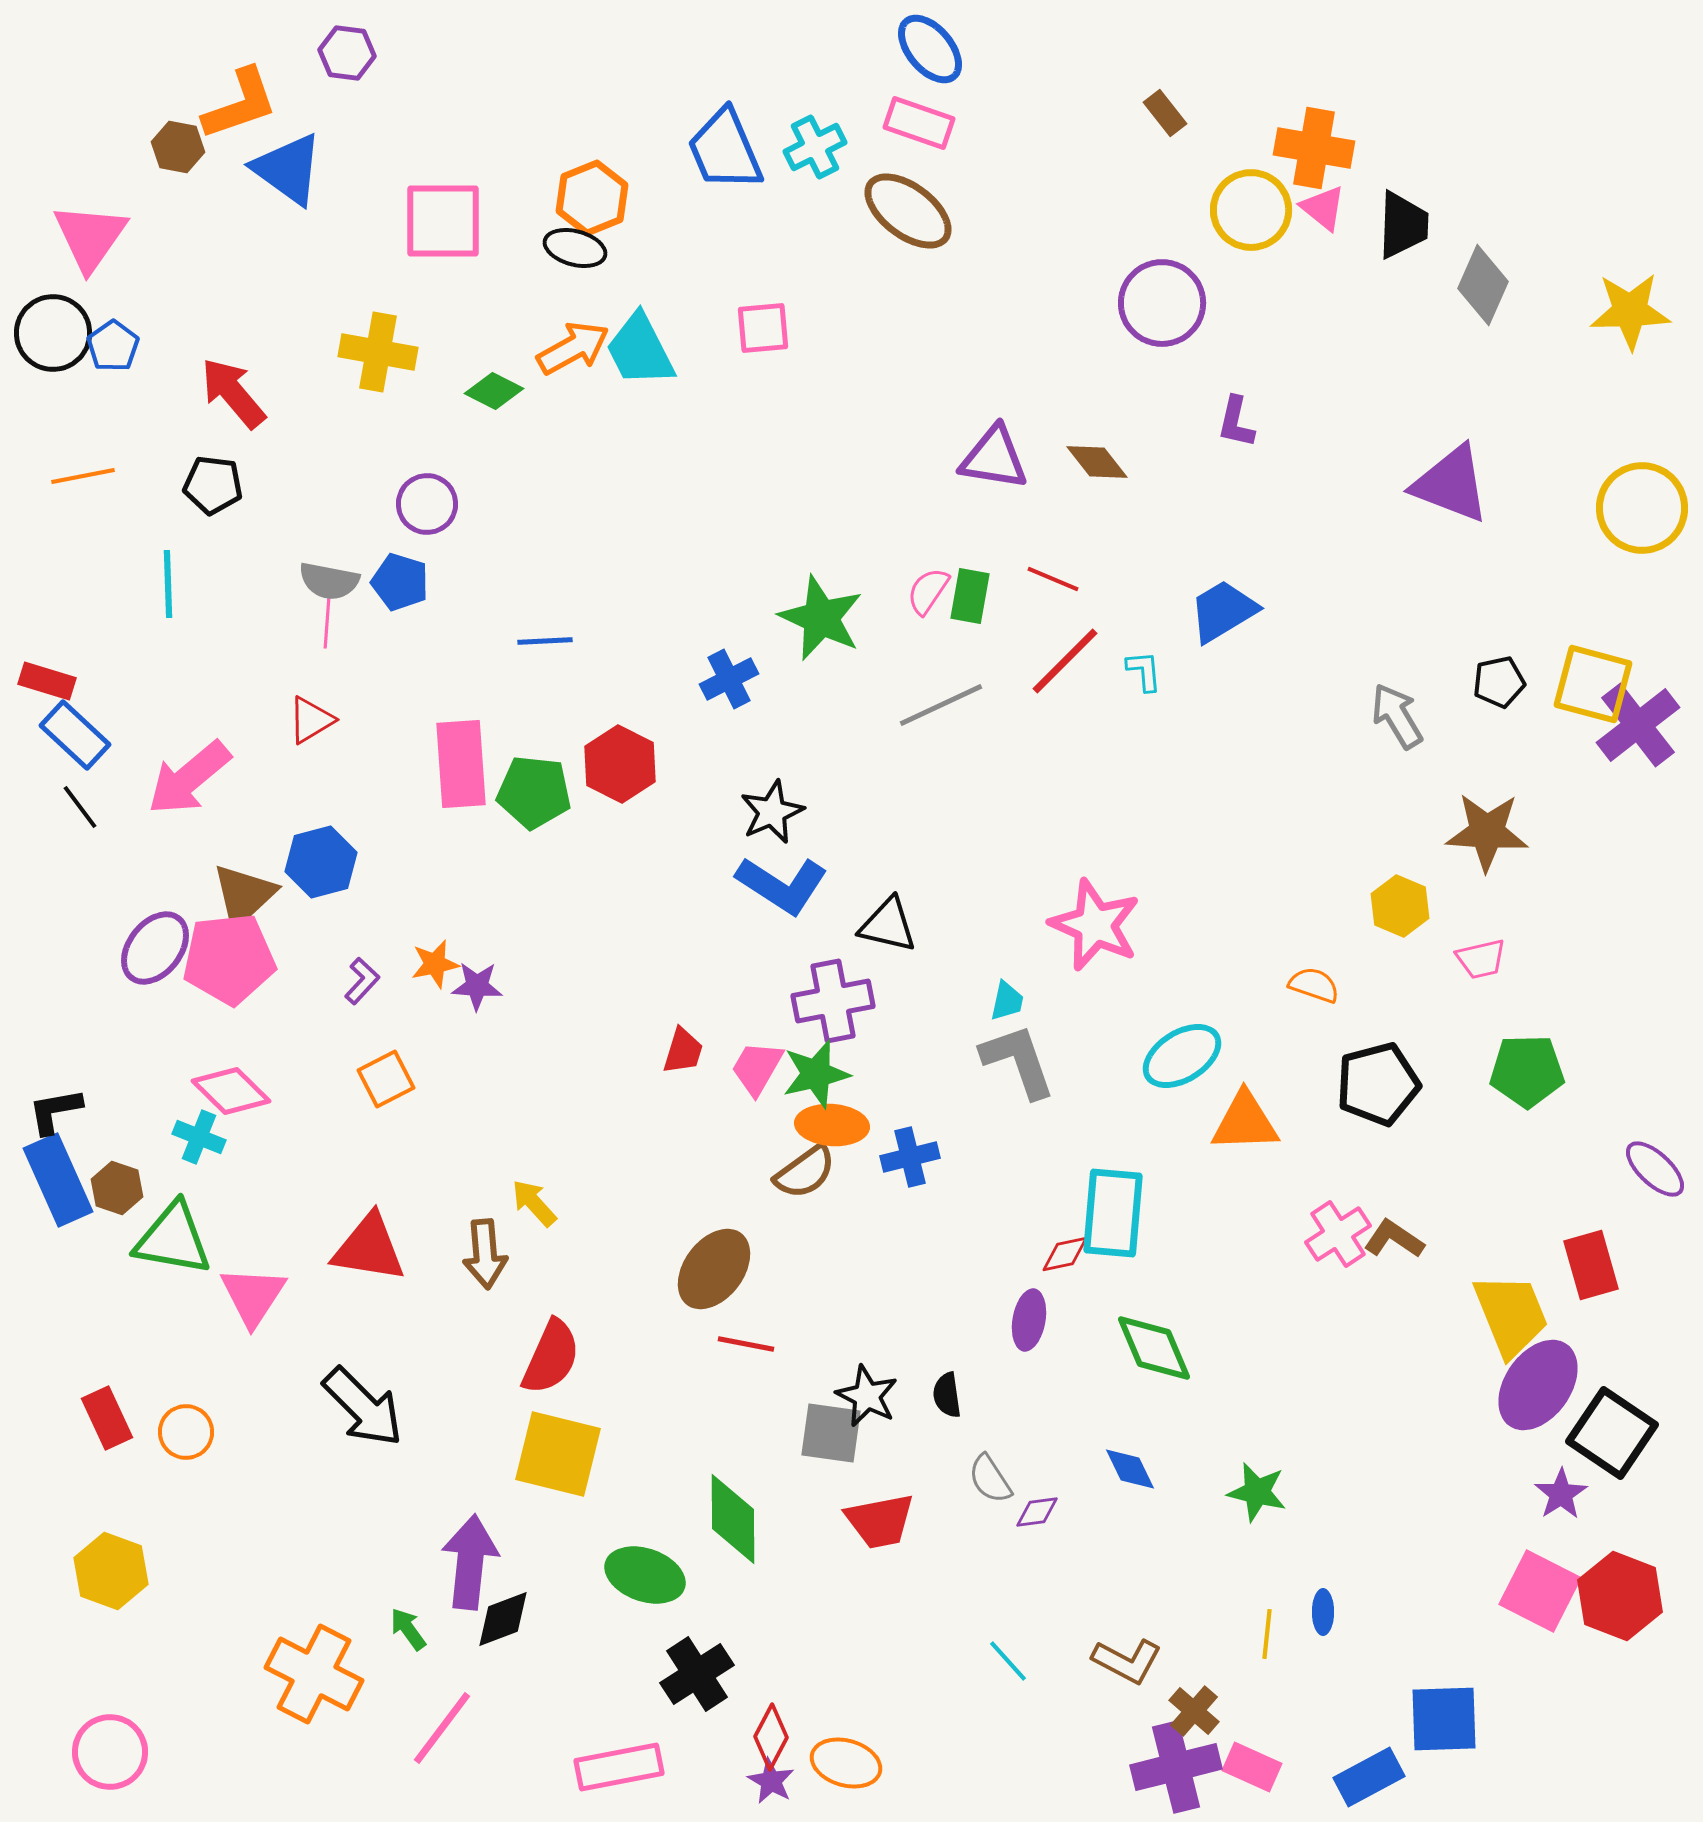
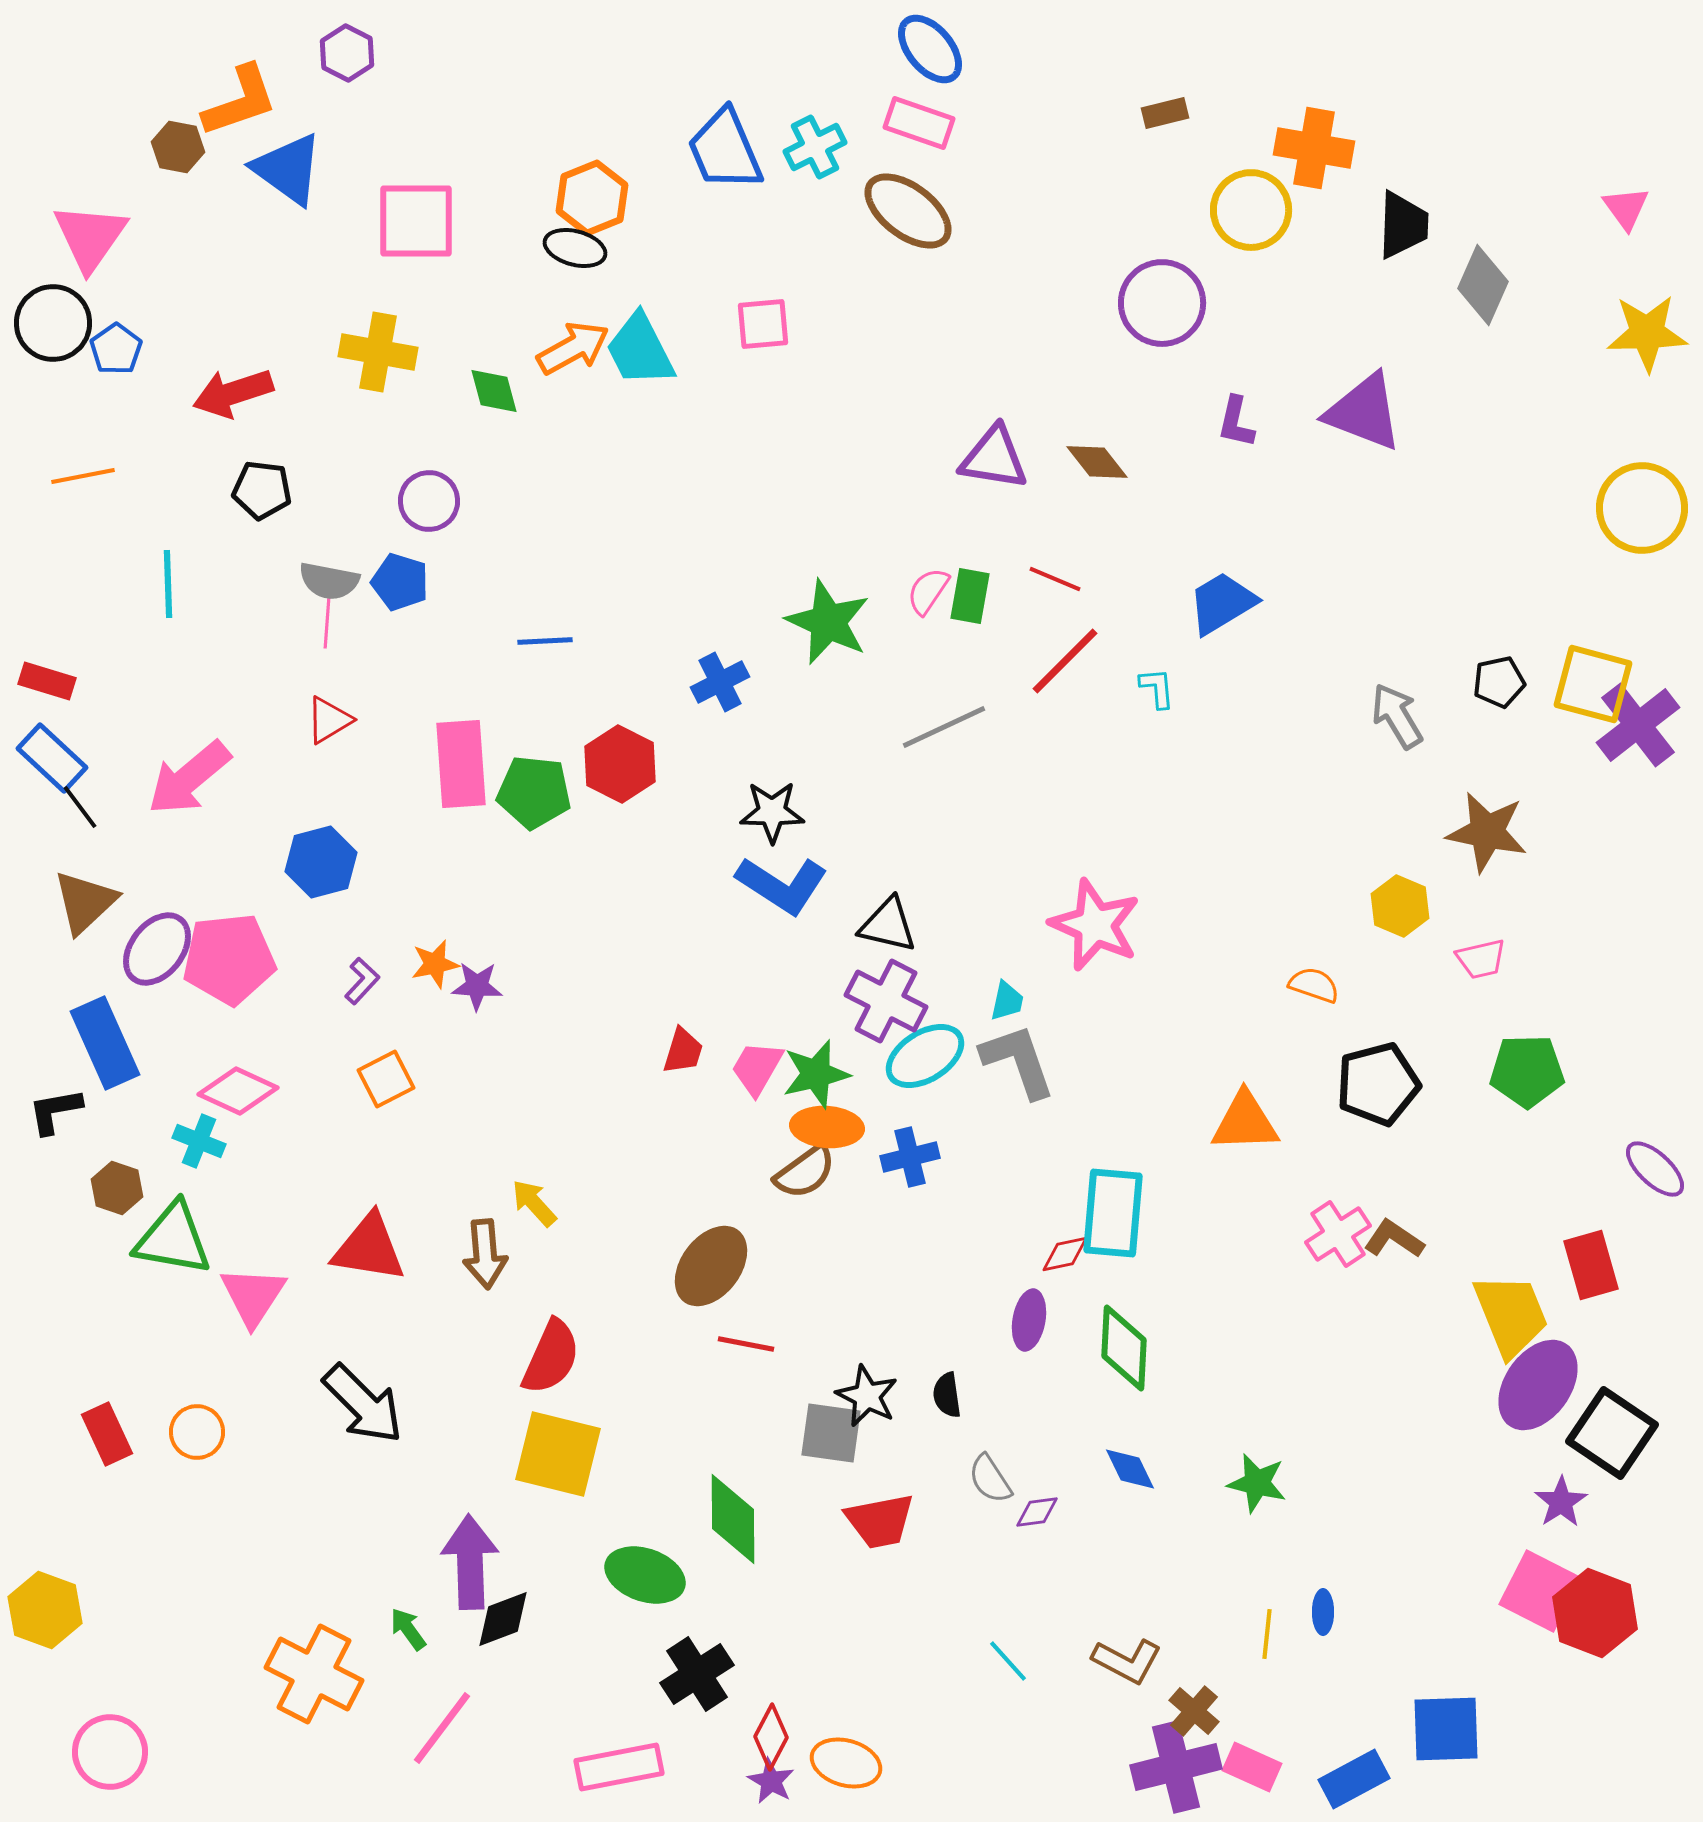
purple hexagon at (347, 53): rotated 20 degrees clockwise
orange L-shape at (240, 104): moved 3 px up
brown rectangle at (1165, 113): rotated 66 degrees counterclockwise
pink triangle at (1323, 208): moved 303 px right; rotated 15 degrees clockwise
pink square at (443, 221): moved 27 px left
yellow star at (1630, 311): moved 17 px right, 22 px down
pink square at (763, 328): moved 4 px up
black circle at (53, 333): moved 10 px up
blue pentagon at (113, 346): moved 3 px right, 3 px down
green diamond at (494, 391): rotated 48 degrees clockwise
red arrow at (233, 393): rotated 68 degrees counterclockwise
purple triangle at (1451, 484): moved 87 px left, 72 px up
black pentagon at (213, 485): moved 49 px right, 5 px down
purple circle at (427, 504): moved 2 px right, 3 px up
red line at (1053, 579): moved 2 px right
blue trapezoid at (1223, 611): moved 1 px left, 8 px up
green star at (821, 618): moved 7 px right, 4 px down
cyan L-shape at (1144, 671): moved 13 px right, 17 px down
blue cross at (729, 679): moved 9 px left, 3 px down
gray line at (941, 705): moved 3 px right, 22 px down
red triangle at (311, 720): moved 18 px right
blue rectangle at (75, 735): moved 23 px left, 23 px down
black star at (772, 812): rotated 24 degrees clockwise
brown star at (1487, 832): rotated 8 degrees clockwise
brown triangle at (244, 895): moved 159 px left, 7 px down
purple ellipse at (155, 948): moved 2 px right, 1 px down
purple cross at (833, 1001): moved 53 px right; rotated 38 degrees clockwise
cyan ellipse at (1182, 1056): moved 257 px left
pink diamond at (231, 1091): moved 7 px right; rotated 20 degrees counterclockwise
orange ellipse at (832, 1125): moved 5 px left, 2 px down
cyan cross at (199, 1137): moved 4 px down
blue rectangle at (58, 1180): moved 47 px right, 137 px up
brown ellipse at (714, 1269): moved 3 px left, 3 px up
green diamond at (1154, 1348): moved 30 px left; rotated 26 degrees clockwise
black arrow at (363, 1407): moved 3 px up
red rectangle at (107, 1418): moved 16 px down
orange circle at (186, 1432): moved 11 px right
green star at (1257, 1492): moved 9 px up
purple star at (1561, 1494): moved 8 px down
purple arrow at (470, 1562): rotated 8 degrees counterclockwise
yellow hexagon at (111, 1571): moved 66 px left, 39 px down
red hexagon at (1620, 1596): moved 25 px left, 17 px down
blue square at (1444, 1719): moved 2 px right, 10 px down
blue rectangle at (1369, 1777): moved 15 px left, 2 px down
